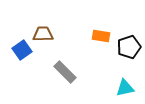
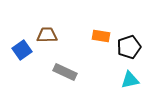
brown trapezoid: moved 4 px right, 1 px down
gray rectangle: rotated 20 degrees counterclockwise
cyan triangle: moved 5 px right, 8 px up
